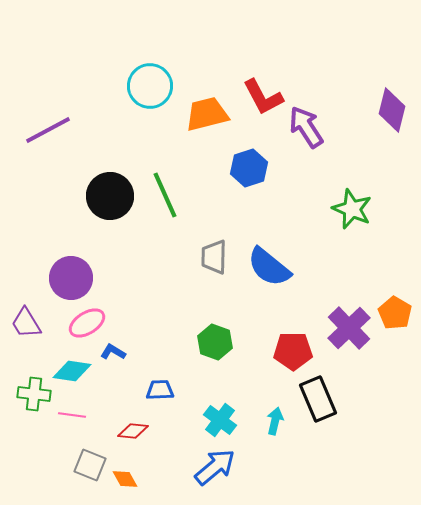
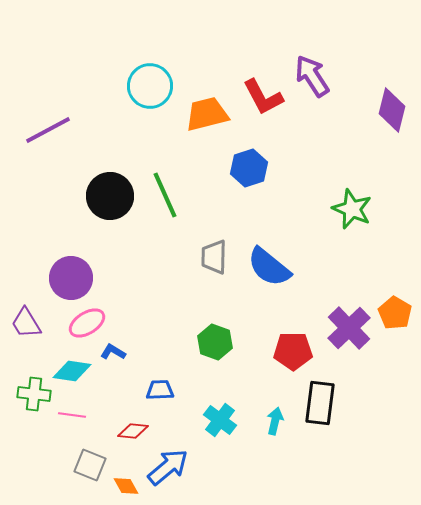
purple arrow: moved 6 px right, 51 px up
black rectangle: moved 2 px right, 4 px down; rotated 30 degrees clockwise
blue arrow: moved 47 px left
orange diamond: moved 1 px right, 7 px down
